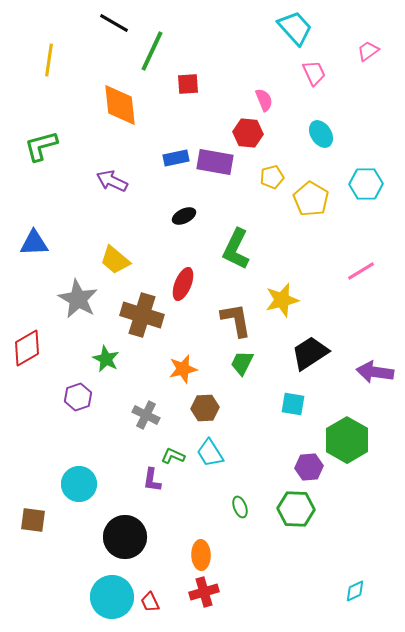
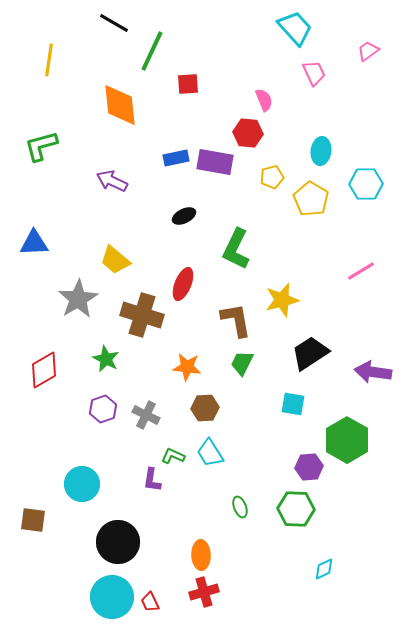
cyan ellipse at (321, 134): moved 17 px down; rotated 40 degrees clockwise
gray star at (78, 299): rotated 12 degrees clockwise
red diamond at (27, 348): moved 17 px right, 22 px down
orange star at (183, 369): moved 4 px right, 2 px up; rotated 20 degrees clockwise
purple arrow at (375, 372): moved 2 px left
purple hexagon at (78, 397): moved 25 px right, 12 px down
cyan circle at (79, 484): moved 3 px right
black circle at (125, 537): moved 7 px left, 5 px down
cyan diamond at (355, 591): moved 31 px left, 22 px up
